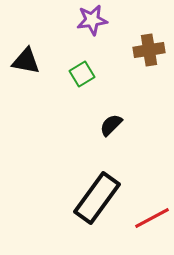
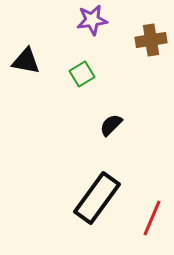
brown cross: moved 2 px right, 10 px up
red line: rotated 39 degrees counterclockwise
